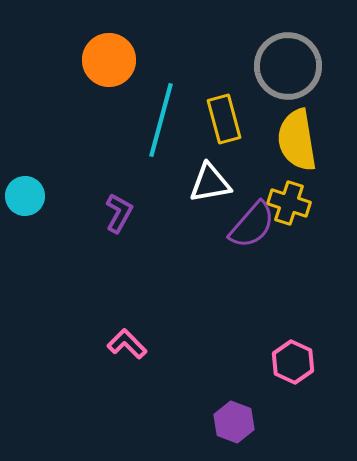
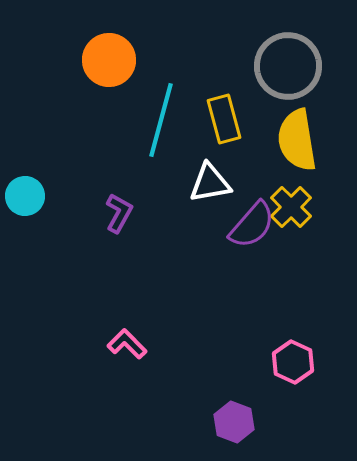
yellow cross: moved 2 px right, 4 px down; rotated 27 degrees clockwise
